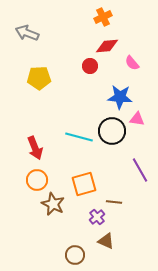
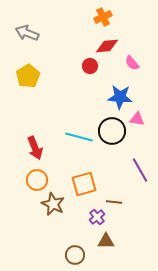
yellow pentagon: moved 11 px left, 2 px up; rotated 30 degrees counterclockwise
brown triangle: rotated 24 degrees counterclockwise
